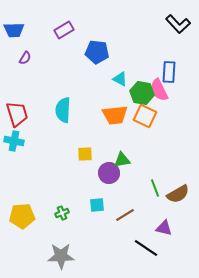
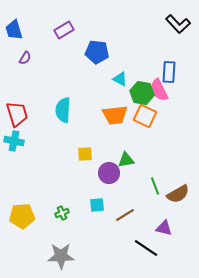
blue trapezoid: rotated 75 degrees clockwise
green triangle: moved 4 px right
green line: moved 2 px up
